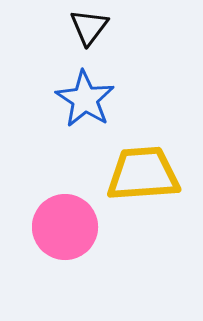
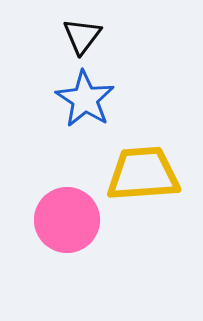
black triangle: moved 7 px left, 9 px down
pink circle: moved 2 px right, 7 px up
